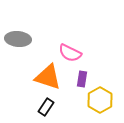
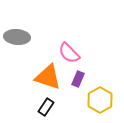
gray ellipse: moved 1 px left, 2 px up
pink semicircle: moved 1 px left; rotated 20 degrees clockwise
purple rectangle: moved 4 px left; rotated 14 degrees clockwise
